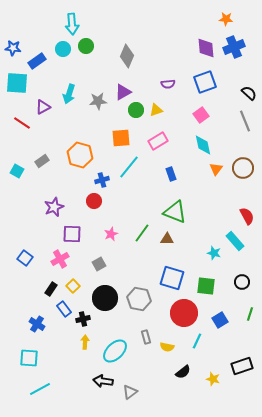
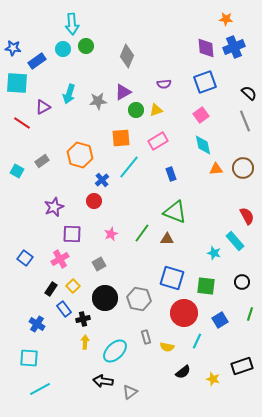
purple semicircle at (168, 84): moved 4 px left
orange triangle at (216, 169): rotated 48 degrees clockwise
blue cross at (102, 180): rotated 24 degrees counterclockwise
